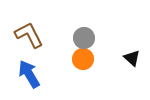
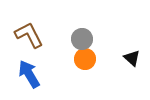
gray circle: moved 2 px left, 1 px down
orange circle: moved 2 px right
